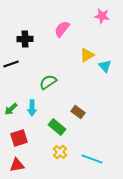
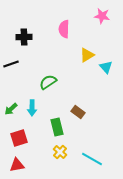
pink semicircle: moved 2 px right; rotated 36 degrees counterclockwise
black cross: moved 1 px left, 2 px up
cyan triangle: moved 1 px right, 1 px down
green rectangle: rotated 36 degrees clockwise
cyan line: rotated 10 degrees clockwise
